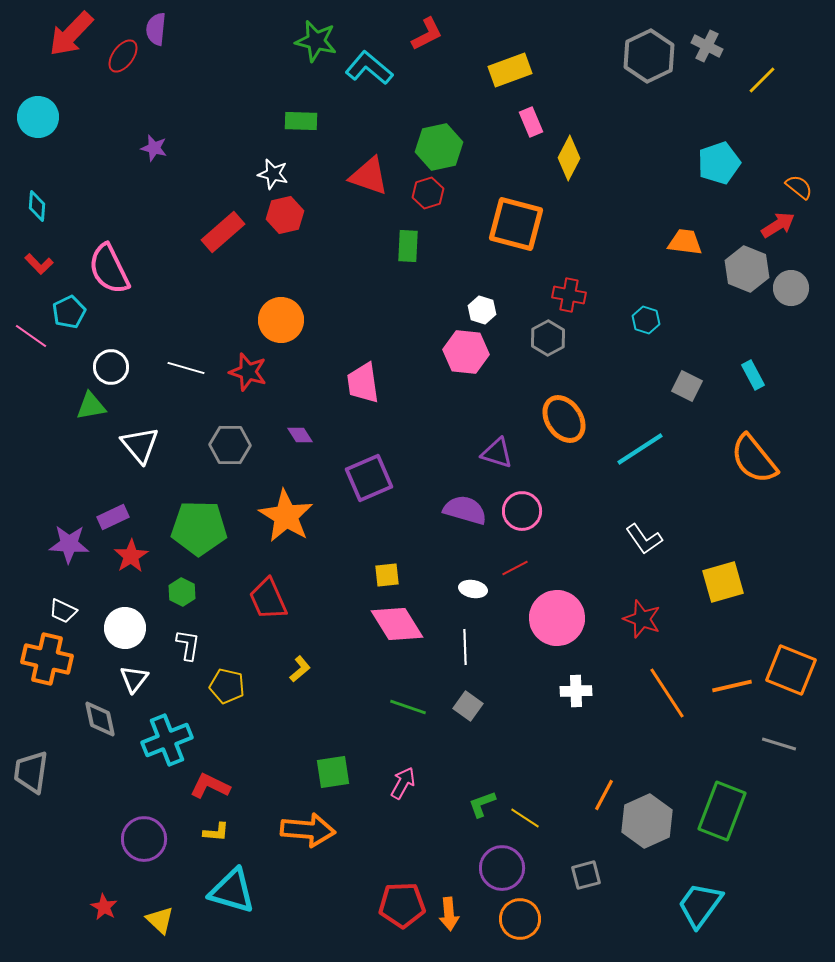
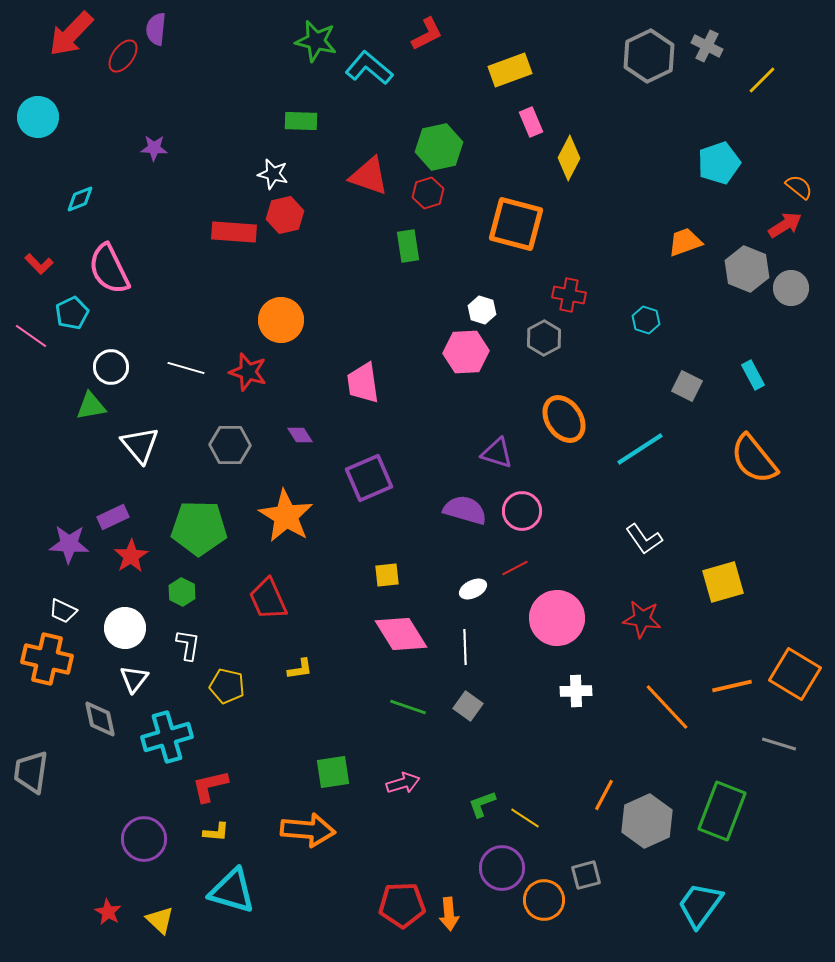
purple star at (154, 148): rotated 12 degrees counterclockwise
cyan diamond at (37, 206): moved 43 px right, 7 px up; rotated 64 degrees clockwise
red arrow at (778, 225): moved 7 px right
red rectangle at (223, 232): moved 11 px right; rotated 45 degrees clockwise
orange trapezoid at (685, 242): rotated 27 degrees counterclockwise
green rectangle at (408, 246): rotated 12 degrees counterclockwise
cyan pentagon at (69, 312): moved 3 px right, 1 px down
gray hexagon at (548, 338): moved 4 px left
pink hexagon at (466, 352): rotated 9 degrees counterclockwise
white ellipse at (473, 589): rotated 36 degrees counterclockwise
red star at (642, 619): rotated 12 degrees counterclockwise
pink diamond at (397, 624): moved 4 px right, 10 px down
yellow L-shape at (300, 669): rotated 32 degrees clockwise
orange square at (791, 670): moved 4 px right, 4 px down; rotated 9 degrees clockwise
orange line at (667, 693): moved 14 px down; rotated 10 degrees counterclockwise
cyan cross at (167, 740): moved 3 px up; rotated 6 degrees clockwise
pink arrow at (403, 783): rotated 44 degrees clockwise
red L-shape at (210, 786): rotated 39 degrees counterclockwise
red star at (104, 907): moved 4 px right, 5 px down
orange circle at (520, 919): moved 24 px right, 19 px up
